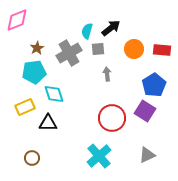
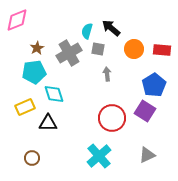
black arrow: rotated 102 degrees counterclockwise
gray square: rotated 16 degrees clockwise
